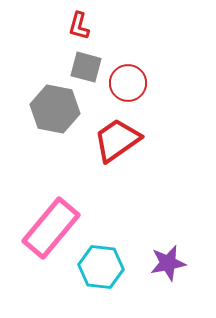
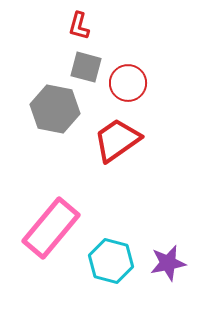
cyan hexagon: moved 10 px right, 6 px up; rotated 9 degrees clockwise
